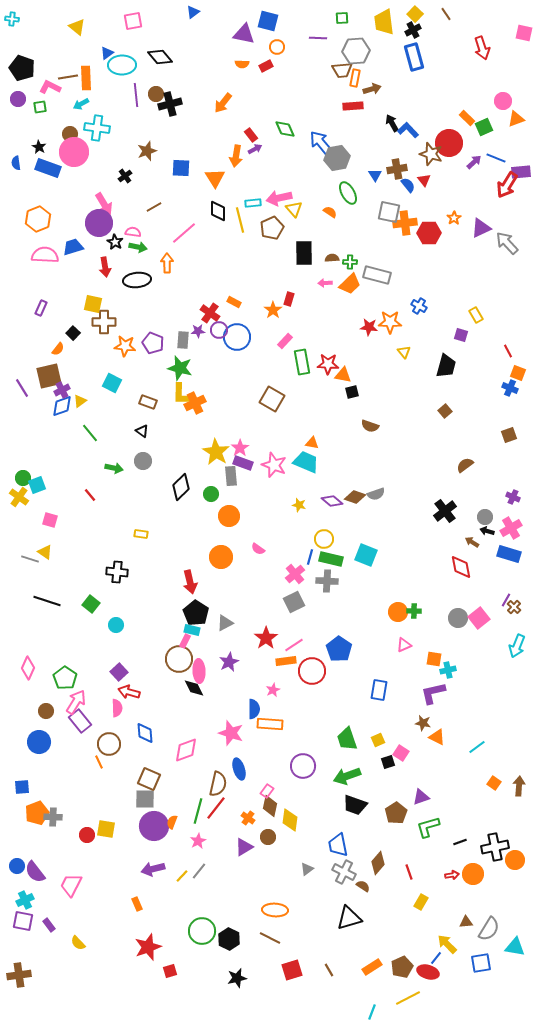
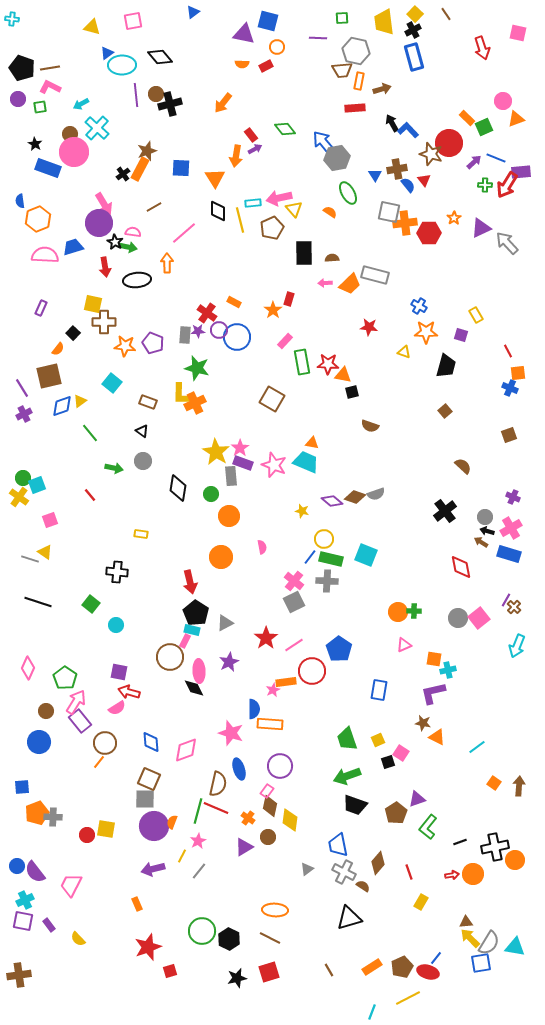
yellow triangle at (77, 27): moved 15 px right; rotated 24 degrees counterclockwise
pink square at (524, 33): moved 6 px left
gray hexagon at (356, 51): rotated 16 degrees clockwise
brown line at (68, 77): moved 18 px left, 9 px up
orange rectangle at (86, 78): moved 54 px right, 91 px down; rotated 30 degrees clockwise
orange rectangle at (355, 78): moved 4 px right, 3 px down
brown arrow at (372, 89): moved 10 px right
red rectangle at (353, 106): moved 2 px right, 2 px down
cyan cross at (97, 128): rotated 35 degrees clockwise
green diamond at (285, 129): rotated 15 degrees counterclockwise
blue arrow at (321, 143): moved 3 px right
black star at (39, 147): moved 4 px left, 3 px up
blue semicircle at (16, 163): moved 4 px right, 38 px down
black cross at (125, 176): moved 2 px left, 2 px up
green arrow at (138, 247): moved 10 px left
green cross at (350, 262): moved 135 px right, 77 px up
gray rectangle at (377, 275): moved 2 px left
red cross at (210, 313): moved 3 px left
orange star at (390, 322): moved 36 px right, 10 px down
gray rectangle at (183, 340): moved 2 px right, 5 px up
yellow triangle at (404, 352): rotated 32 degrees counterclockwise
green star at (180, 368): moved 17 px right
orange square at (518, 373): rotated 28 degrees counterclockwise
cyan square at (112, 383): rotated 12 degrees clockwise
purple cross at (62, 390): moved 38 px left, 24 px down
brown semicircle at (465, 465): moved 2 px left, 1 px down; rotated 78 degrees clockwise
black diamond at (181, 487): moved 3 px left, 1 px down; rotated 36 degrees counterclockwise
yellow star at (299, 505): moved 3 px right, 6 px down
pink square at (50, 520): rotated 35 degrees counterclockwise
brown arrow at (472, 542): moved 9 px right
pink semicircle at (258, 549): moved 4 px right, 2 px up; rotated 136 degrees counterclockwise
blue line at (310, 557): rotated 21 degrees clockwise
pink cross at (295, 574): moved 1 px left, 7 px down; rotated 12 degrees counterclockwise
black line at (47, 601): moved 9 px left, 1 px down
brown circle at (179, 659): moved 9 px left, 2 px up
orange rectangle at (286, 661): moved 21 px down
purple square at (119, 672): rotated 36 degrees counterclockwise
pink semicircle at (117, 708): rotated 60 degrees clockwise
blue diamond at (145, 733): moved 6 px right, 9 px down
brown circle at (109, 744): moved 4 px left, 1 px up
orange line at (99, 762): rotated 64 degrees clockwise
purple circle at (303, 766): moved 23 px left
purple triangle at (421, 797): moved 4 px left, 2 px down
red line at (216, 808): rotated 75 degrees clockwise
green L-shape at (428, 827): rotated 35 degrees counterclockwise
yellow line at (182, 876): moved 20 px up; rotated 16 degrees counterclockwise
gray semicircle at (489, 929): moved 14 px down
yellow semicircle at (78, 943): moved 4 px up
yellow arrow at (447, 944): moved 23 px right, 6 px up
red square at (292, 970): moved 23 px left, 2 px down
